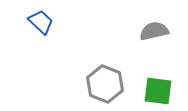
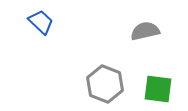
gray semicircle: moved 9 px left
green square: moved 2 px up
